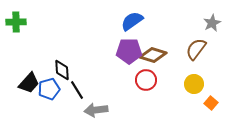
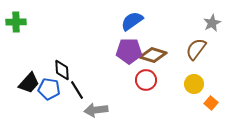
blue pentagon: rotated 25 degrees clockwise
